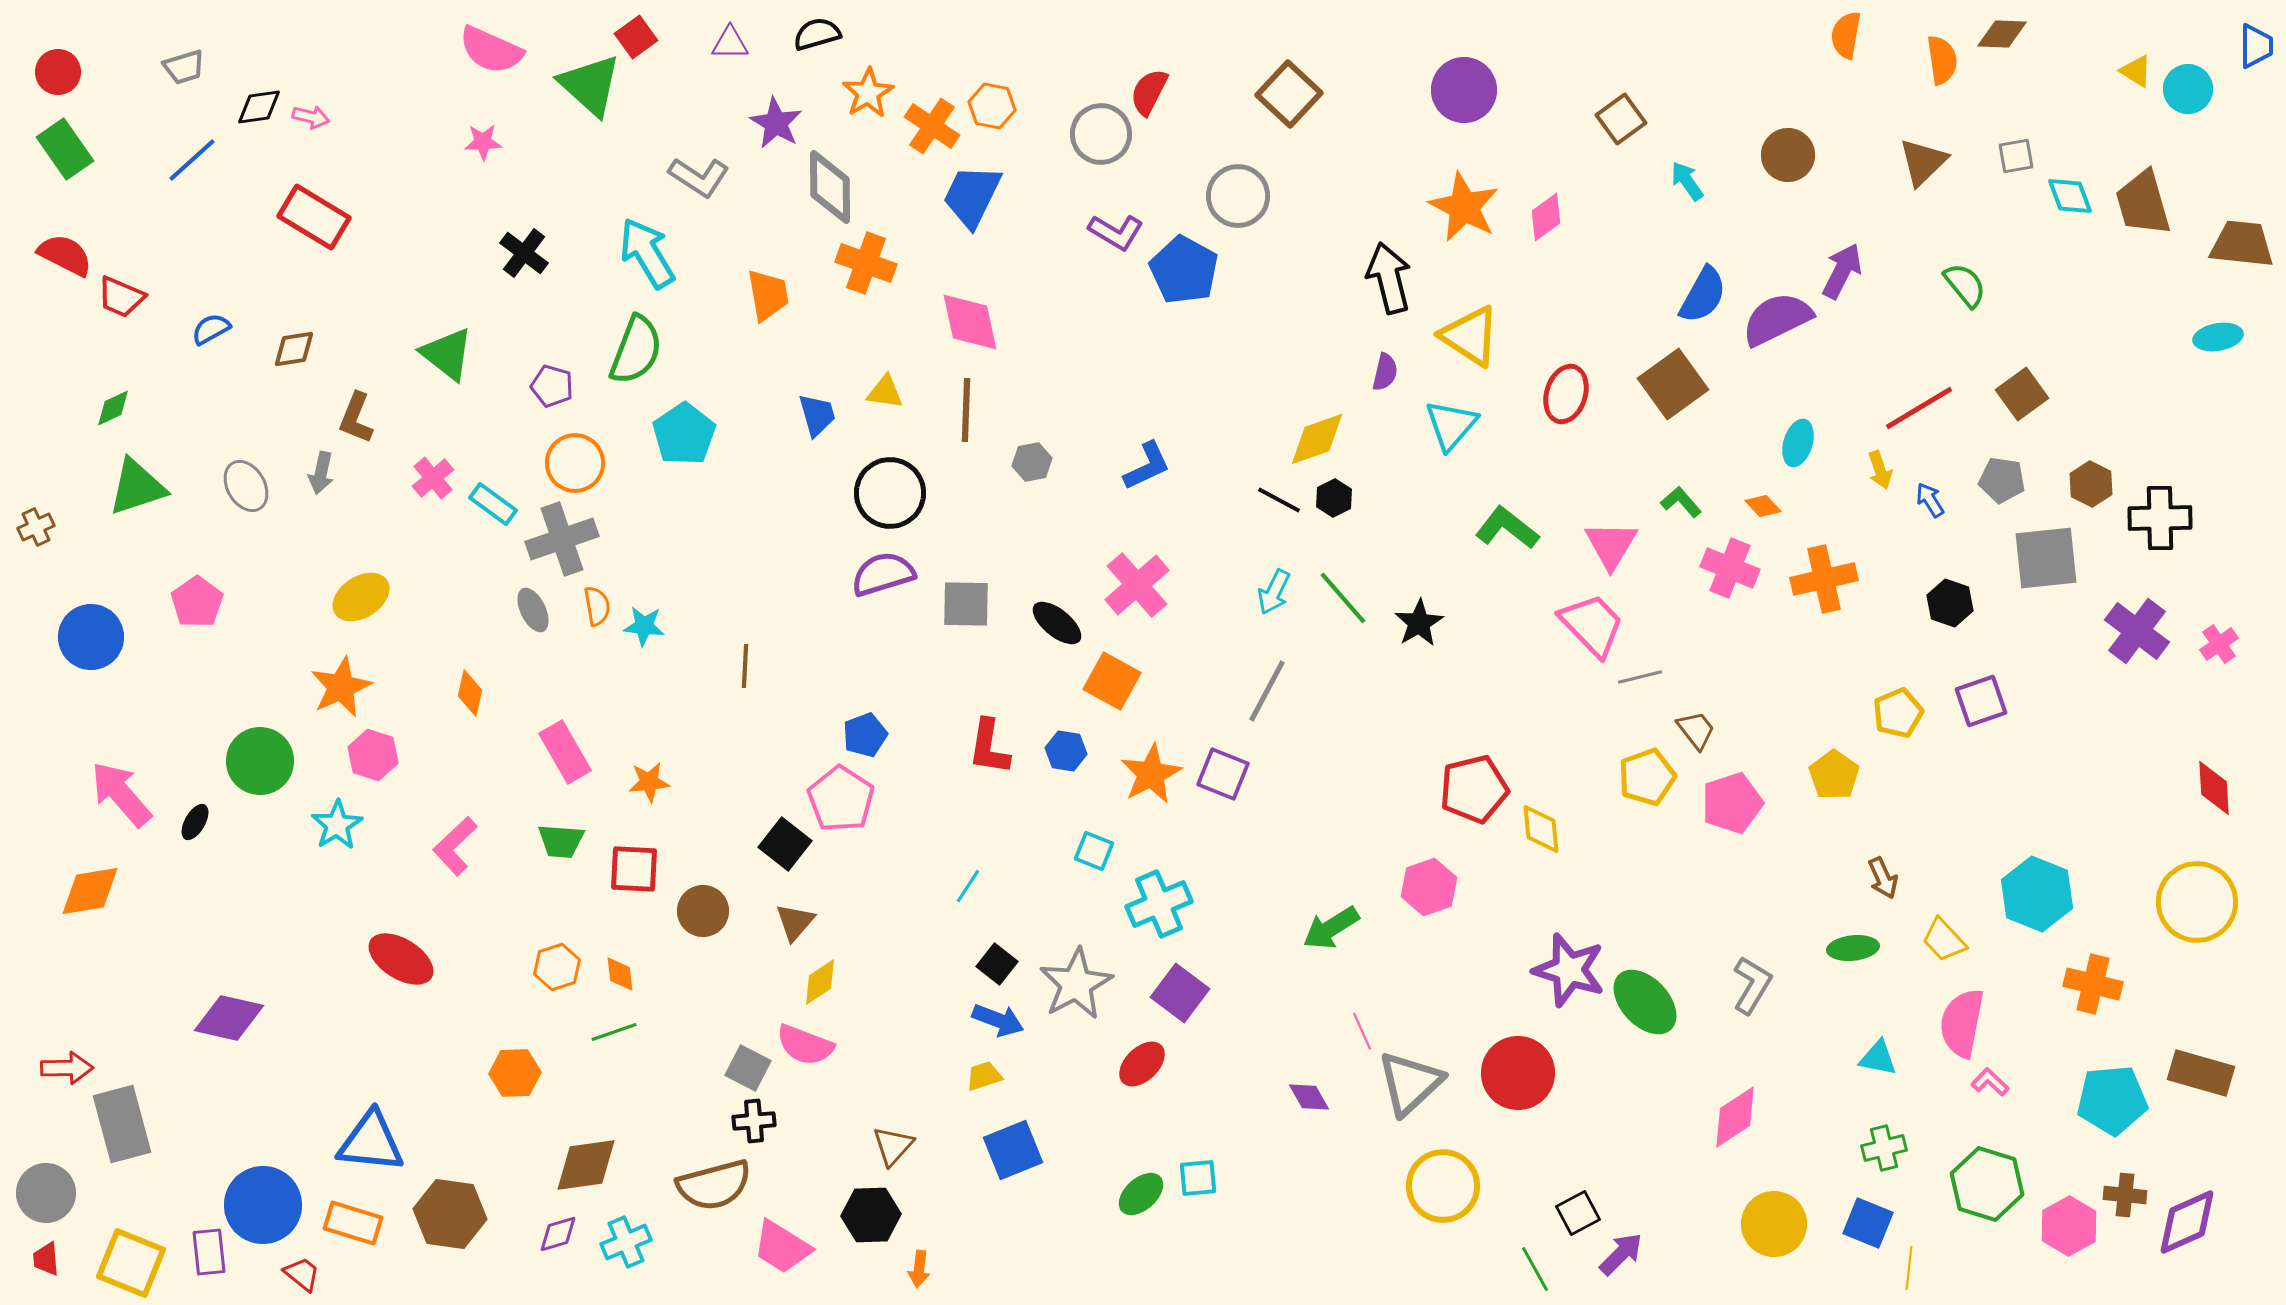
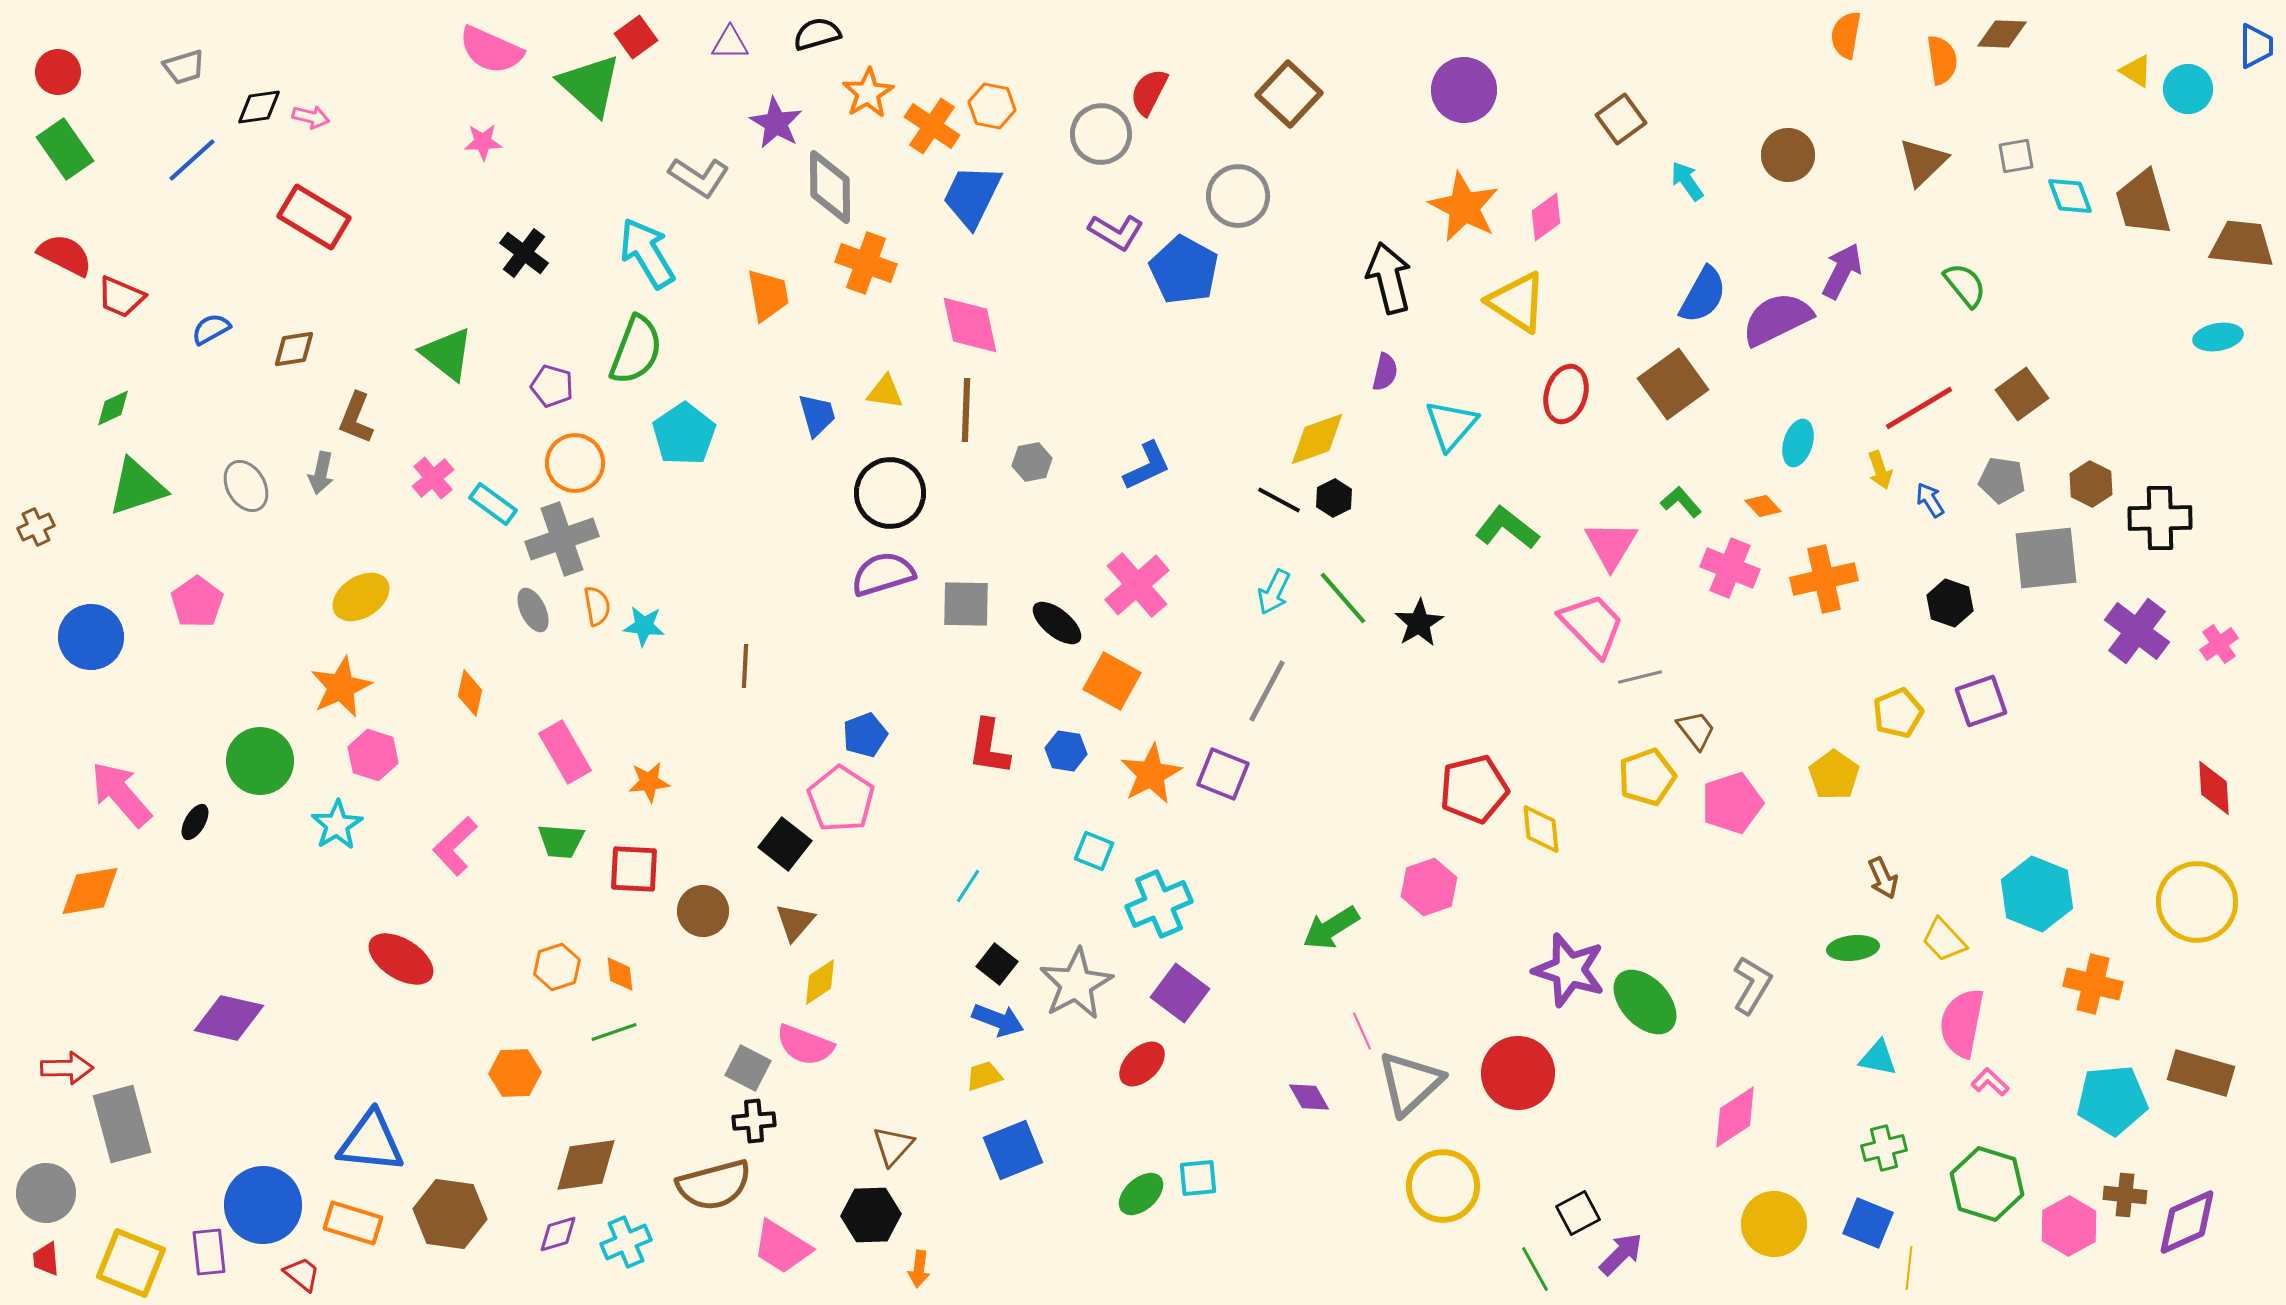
pink diamond at (970, 322): moved 3 px down
yellow triangle at (1470, 336): moved 47 px right, 34 px up
